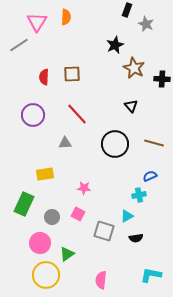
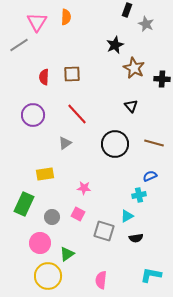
gray triangle: rotated 32 degrees counterclockwise
yellow circle: moved 2 px right, 1 px down
